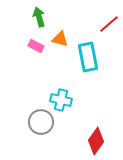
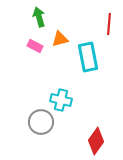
red line: rotated 45 degrees counterclockwise
orange triangle: rotated 30 degrees counterclockwise
pink rectangle: moved 1 px left
